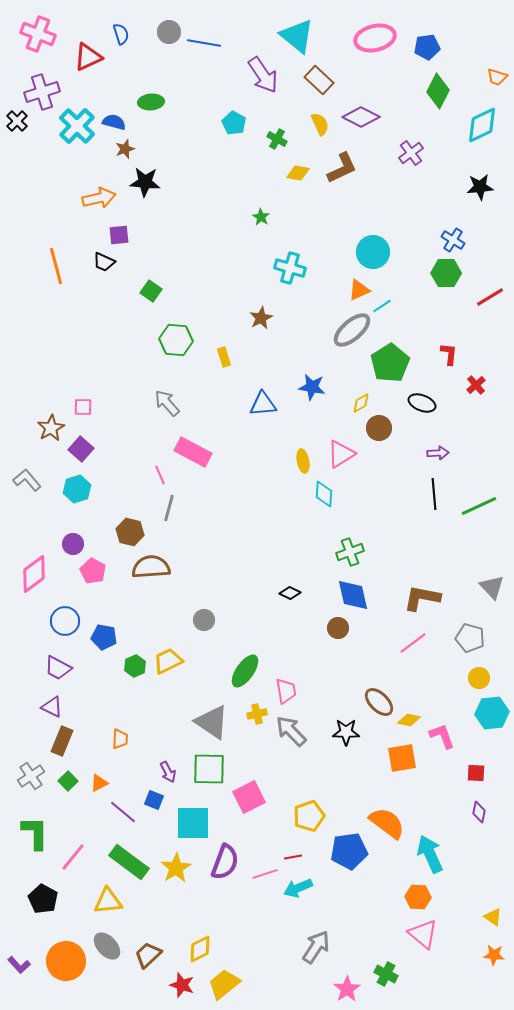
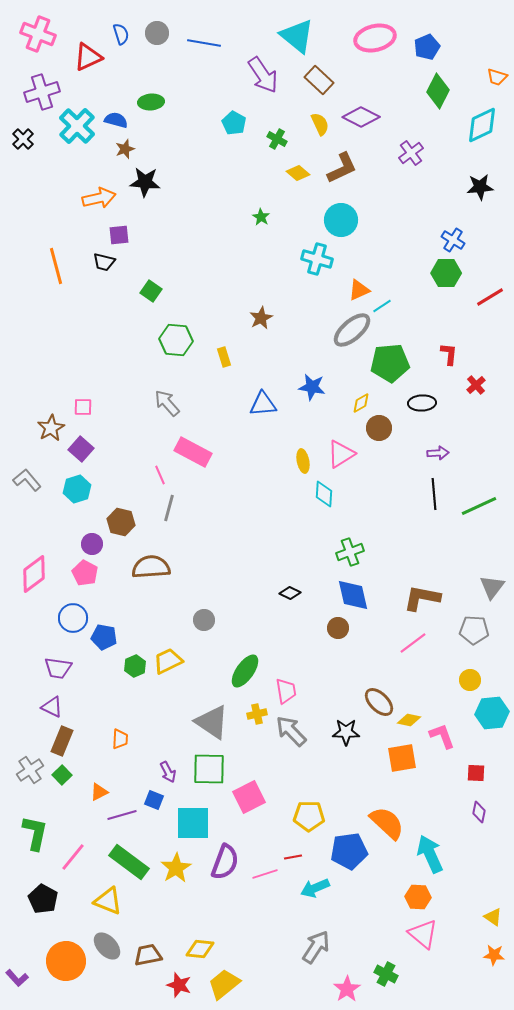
gray circle at (169, 32): moved 12 px left, 1 px down
blue pentagon at (427, 47): rotated 15 degrees counterclockwise
black cross at (17, 121): moved 6 px right, 18 px down
blue semicircle at (114, 122): moved 2 px right, 2 px up
yellow diamond at (298, 173): rotated 30 degrees clockwise
cyan circle at (373, 252): moved 32 px left, 32 px up
black trapezoid at (104, 262): rotated 10 degrees counterclockwise
cyan cross at (290, 268): moved 27 px right, 9 px up
green pentagon at (390, 363): rotated 27 degrees clockwise
black ellipse at (422, 403): rotated 24 degrees counterclockwise
brown hexagon at (130, 532): moved 9 px left, 10 px up
purple circle at (73, 544): moved 19 px right
pink pentagon at (93, 571): moved 8 px left, 2 px down
gray triangle at (492, 587): rotated 20 degrees clockwise
blue circle at (65, 621): moved 8 px right, 3 px up
gray pentagon at (470, 638): moved 4 px right, 8 px up; rotated 12 degrees counterclockwise
purple trapezoid at (58, 668): rotated 20 degrees counterclockwise
yellow circle at (479, 678): moved 9 px left, 2 px down
gray cross at (31, 776): moved 1 px left, 6 px up
green square at (68, 781): moved 6 px left, 6 px up
orange triangle at (99, 783): moved 9 px down
purple line at (123, 812): moved 1 px left, 3 px down; rotated 56 degrees counterclockwise
yellow pentagon at (309, 816): rotated 20 degrees clockwise
orange semicircle at (387, 823): rotated 6 degrees clockwise
green L-shape at (35, 833): rotated 12 degrees clockwise
cyan arrow at (298, 888): moved 17 px right
yellow triangle at (108, 901): rotated 28 degrees clockwise
yellow diamond at (200, 949): rotated 32 degrees clockwise
brown trapezoid at (148, 955): rotated 32 degrees clockwise
purple L-shape at (19, 965): moved 2 px left, 13 px down
red star at (182, 985): moved 3 px left
